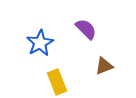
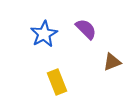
blue star: moved 4 px right, 9 px up
brown triangle: moved 8 px right, 4 px up
